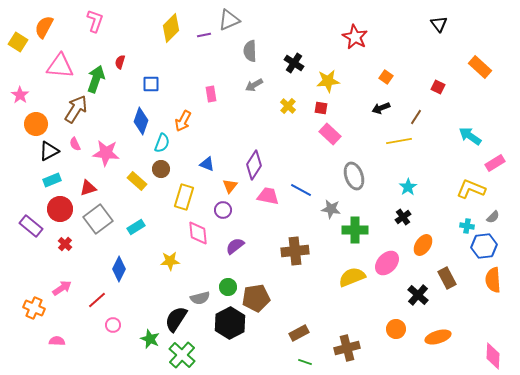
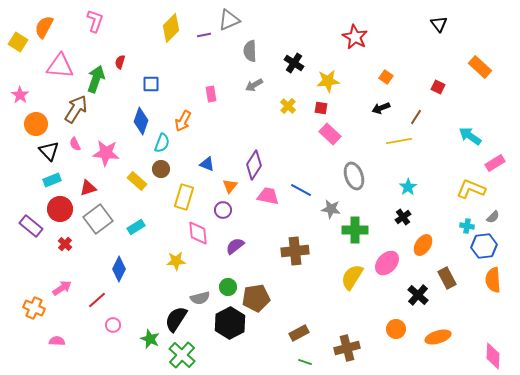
black triangle at (49, 151): rotated 45 degrees counterclockwise
yellow star at (170, 261): moved 6 px right
yellow semicircle at (352, 277): rotated 36 degrees counterclockwise
